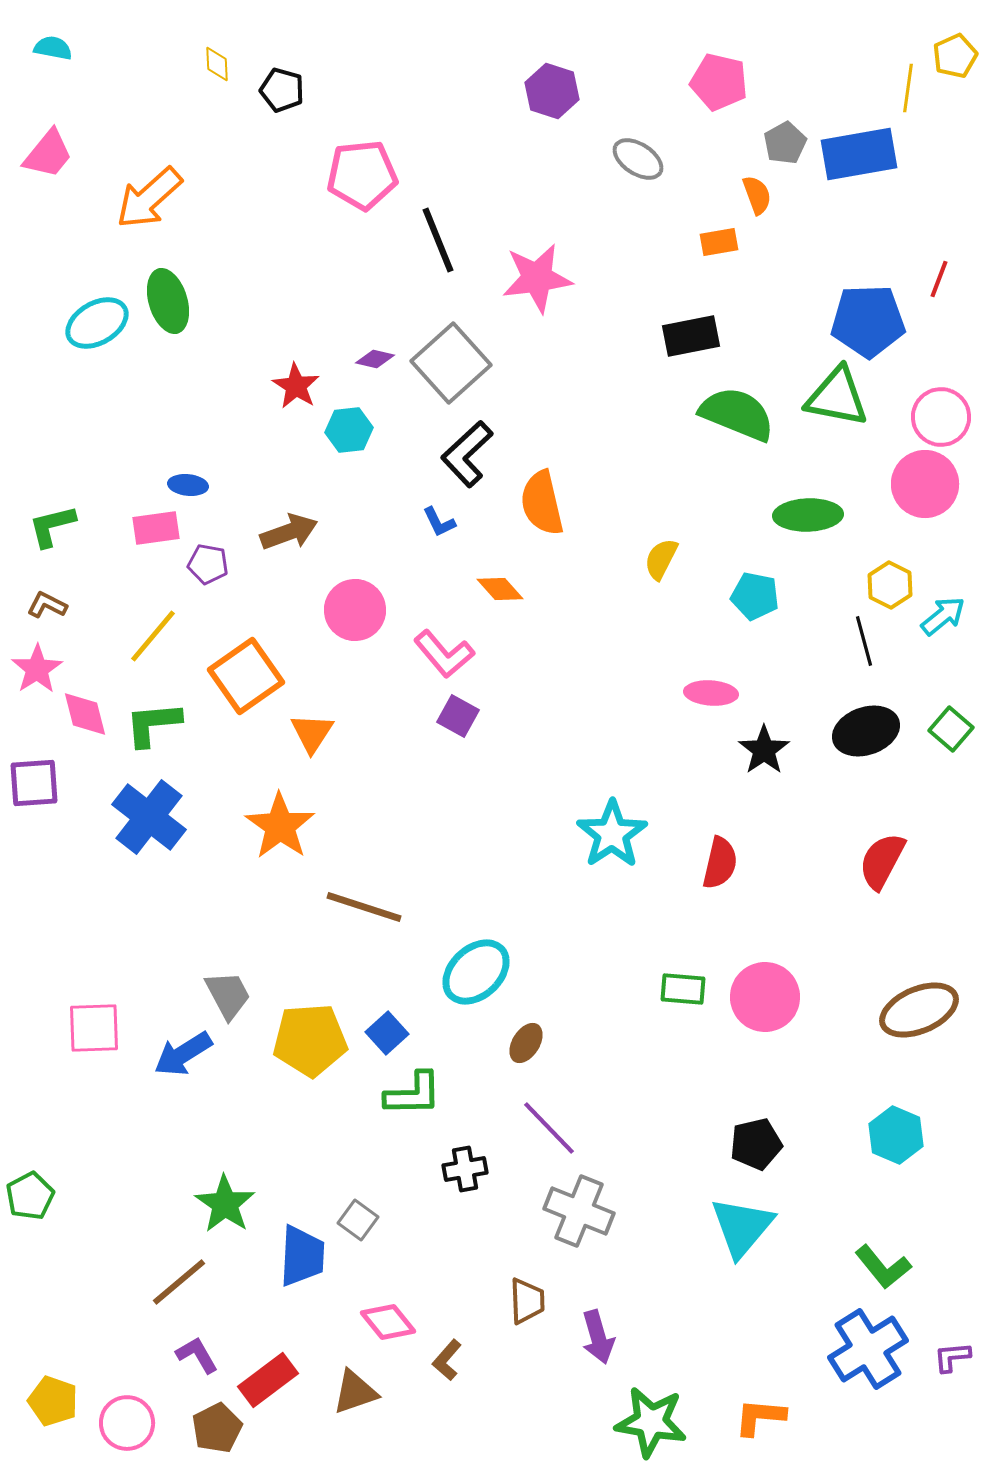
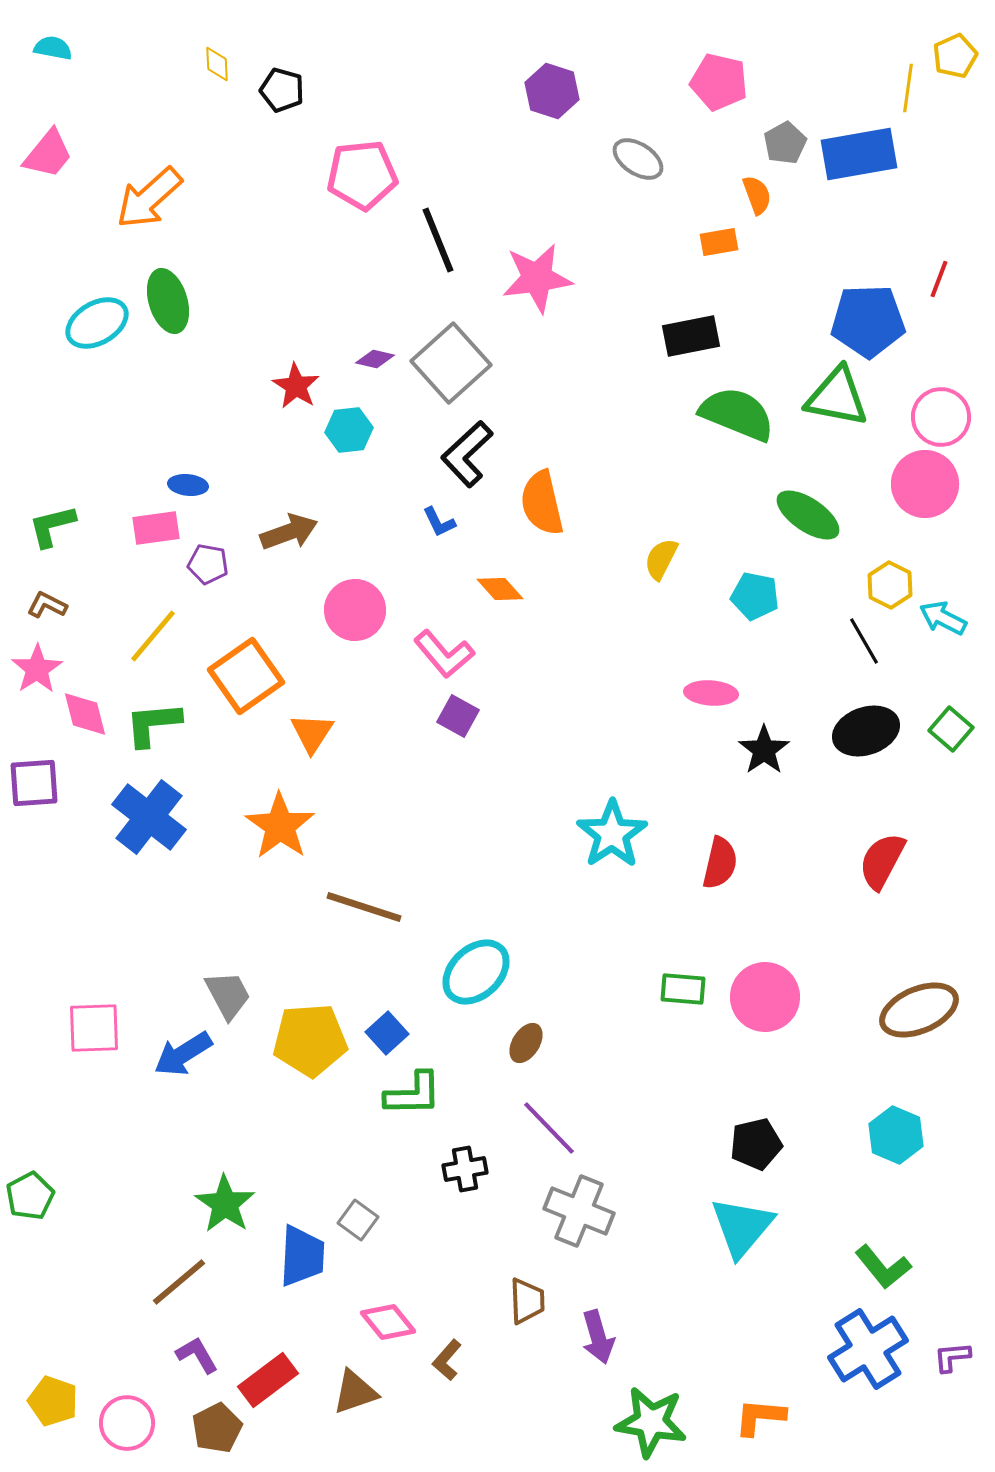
green ellipse at (808, 515): rotated 36 degrees clockwise
cyan arrow at (943, 616): moved 2 px down; rotated 114 degrees counterclockwise
black line at (864, 641): rotated 15 degrees counterclockwise
